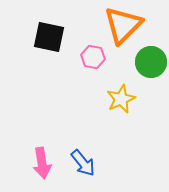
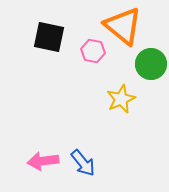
orange triangle: moved 1 px down; rotated 36 degrees counterclockwise
pink hexagon: moved 6 px up
green circle: moved 2 px down
pink arrow: moved 1 px right, 2 px up; rotated 92 degrees clockwise
